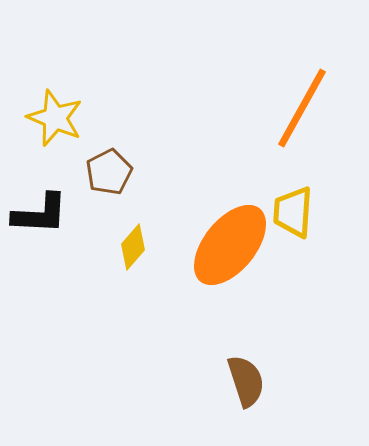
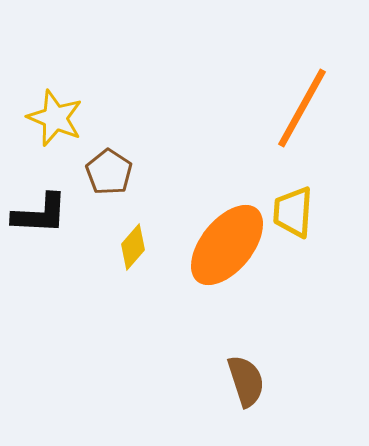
brown pentagon: rotated 12 degrees counterclockwise
orange ellipse: moved 3 px left
